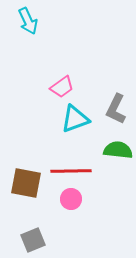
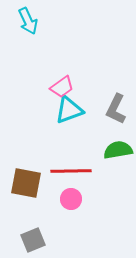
cyan triangle: moved 6 px left, 9 px up
green semicircle: rotated 16 degrees counterclockwise
